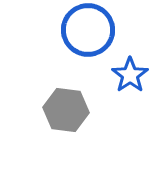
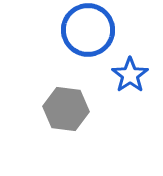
gray hexagon: moved 1 px up
